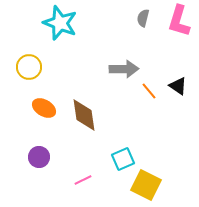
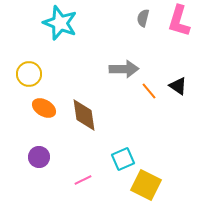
yellow circle: moved 7 px down
